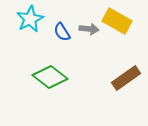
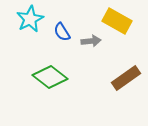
gray arrow: moved 2 px right, 12 px down; rotated 12 degrees counterclockwise
